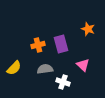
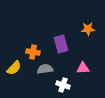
orange star: rotated 24 degrees counterclockwise
orange cross: moved 5 px left, 7 px down; rotated 24 degrees clockwise
pink triangle: moved 3 px down; rotated 48 degrees counterclockwise
white cross: moved 3 px down
